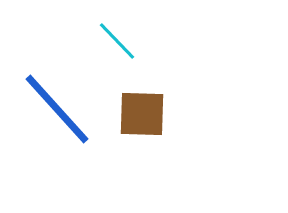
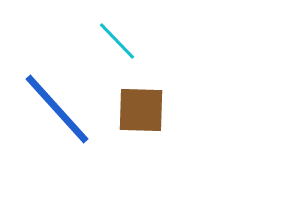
brown square: moved 1 px left, 4 px up
